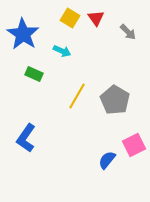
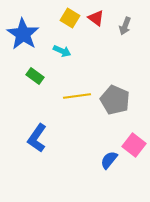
red triangle: rotated 18 degrees counterclockwise
gray arrow: moved 3 px left, 6 px up; rotated 66 degrees clockwise
green rectangle: moved 1 px right, 2 px down; rotated 12 degrees clockwise
yellow line: rotated 52 degrees clockwise
gray pentagon: rotated 8 degrees counterclockwise
blue L-shape: moved 11 px right
pink square: rotated 25 degrees counterclockwise
blue semicircle: moved 2 px right
